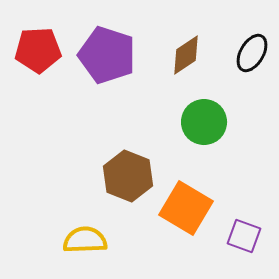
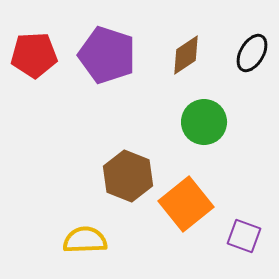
red pentagon: moved 4 px left, 5 px down
orange square: moved 4 px up; rotated 20 degrees clockwise
